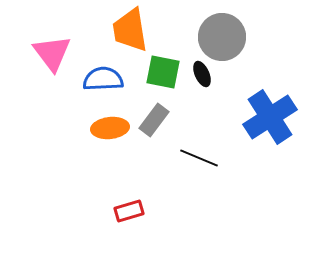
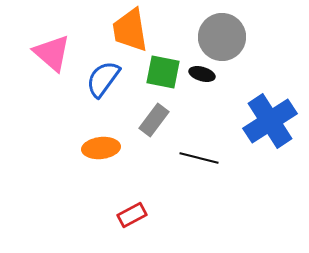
pink triangle: rotated 12 degrees counterclockwise
black ellipse: rotated 50 degrees counterclockwise
blue semicircle: rotated 51 degrees counterclockwise
blue cross: moved 4 px down
orange ellipse: moved 9 px left, 20 px down
black line: rotated 9 degrees counterclockwise
red rectangle: moved 3 px right, 4 px down; rotated 12 degrees counterclockwise
